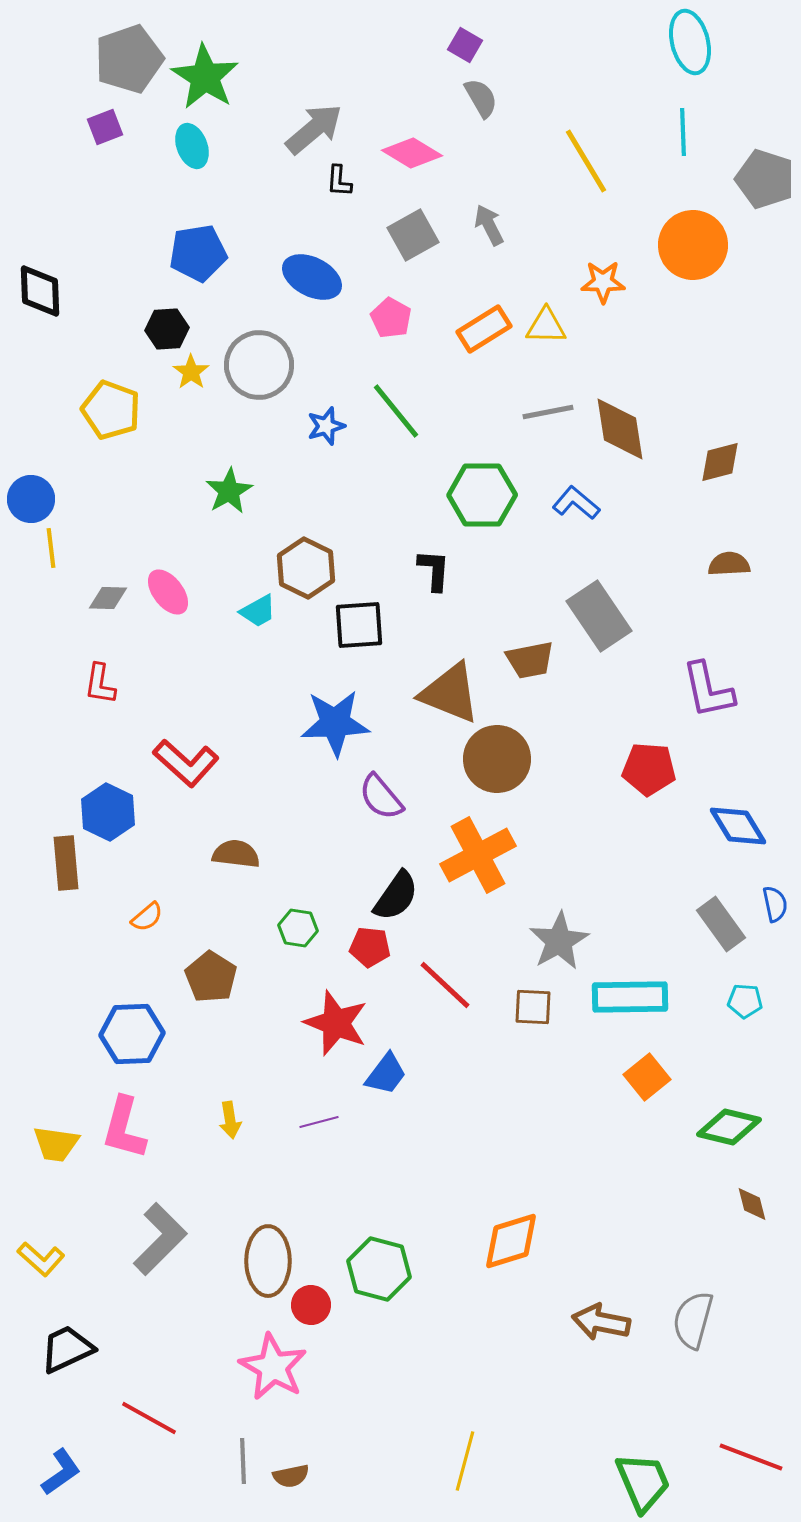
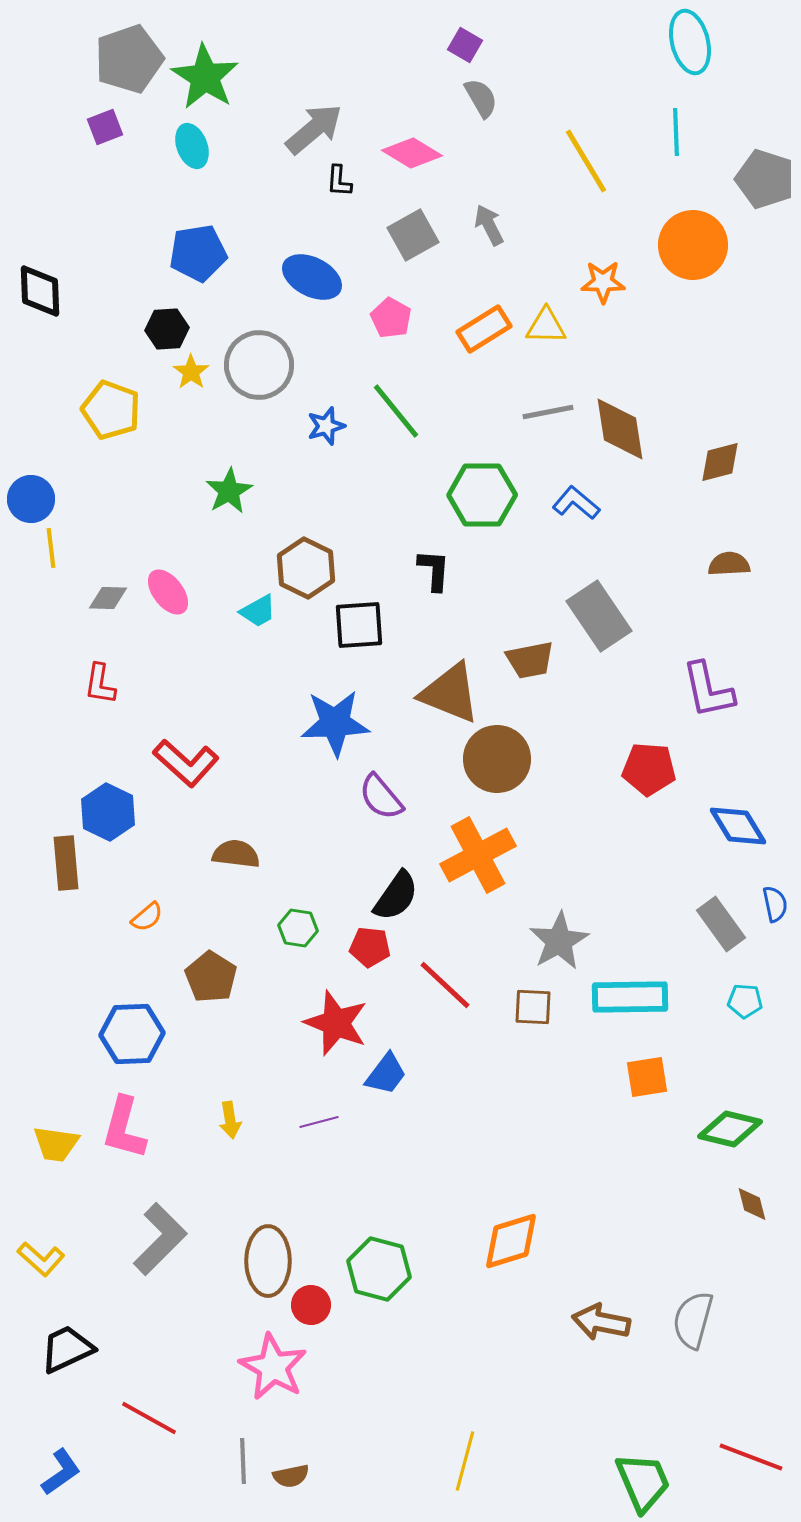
cyan line at (683, 132): moved 7 px left
orange square at (647, 1077): rotated 30 degrees clockwise
green diamond at (729, 1127): moved 1 px right, 2 px down
